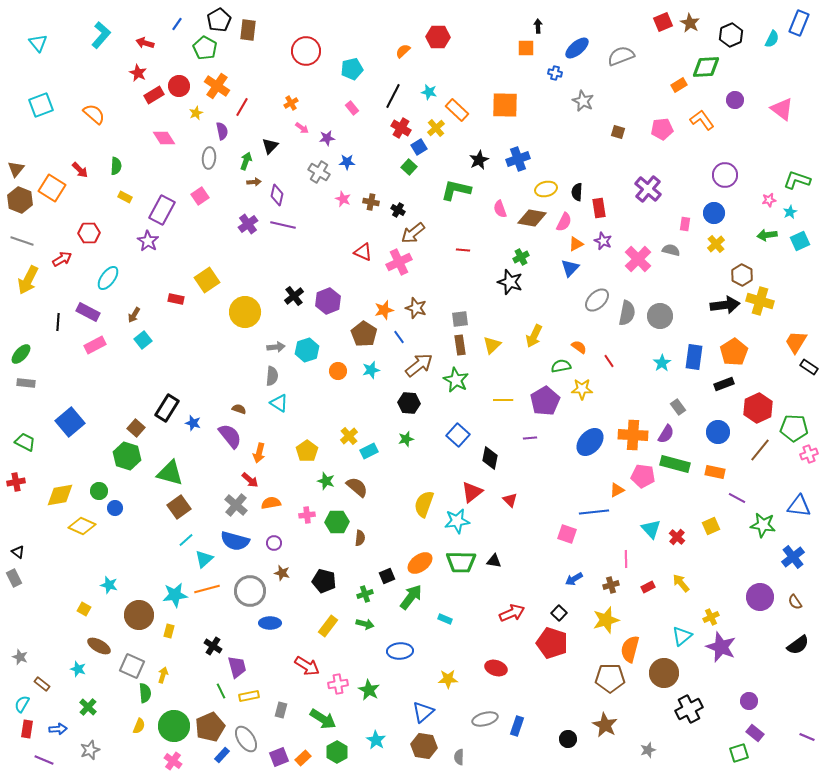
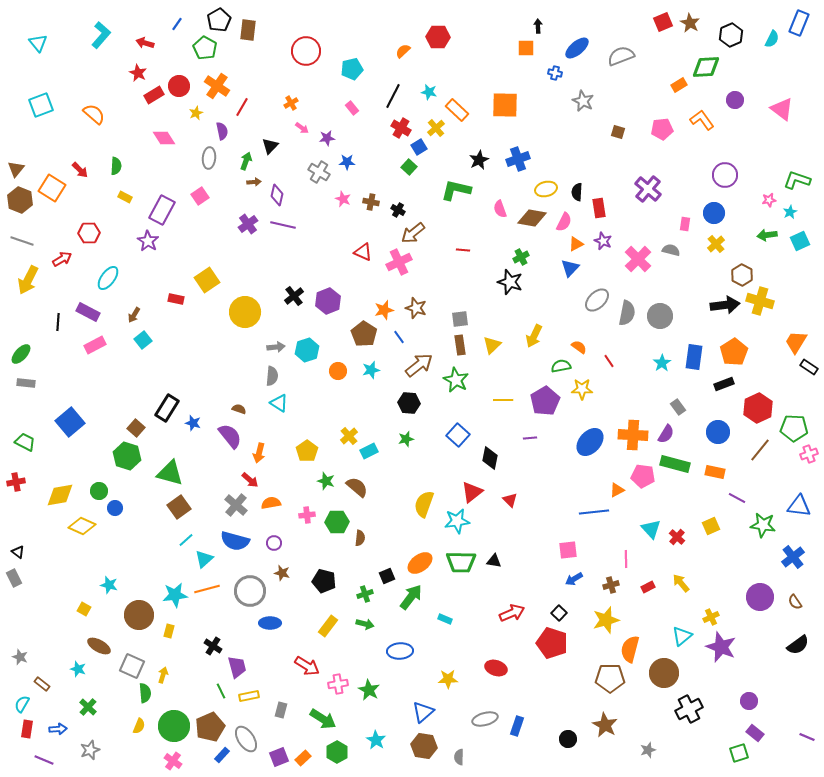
pink square at (567, 534): moved 1 px right, 16 px down; rotated 24 degrees counterclockwise
